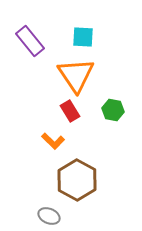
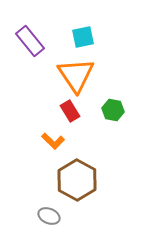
cyan square: rotated 15 degrees counterclockwise
